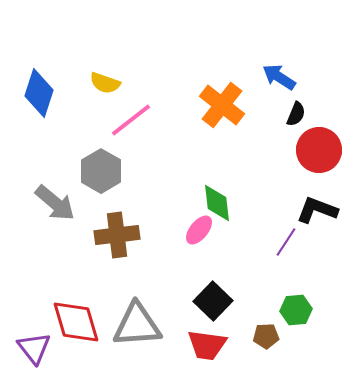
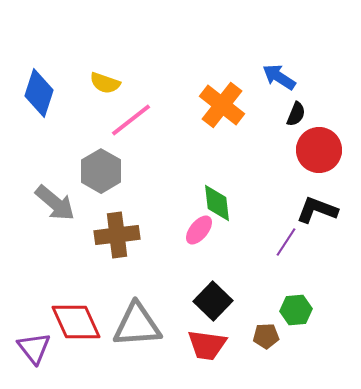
red diamond: rotated 8 degrees counterclockwise
